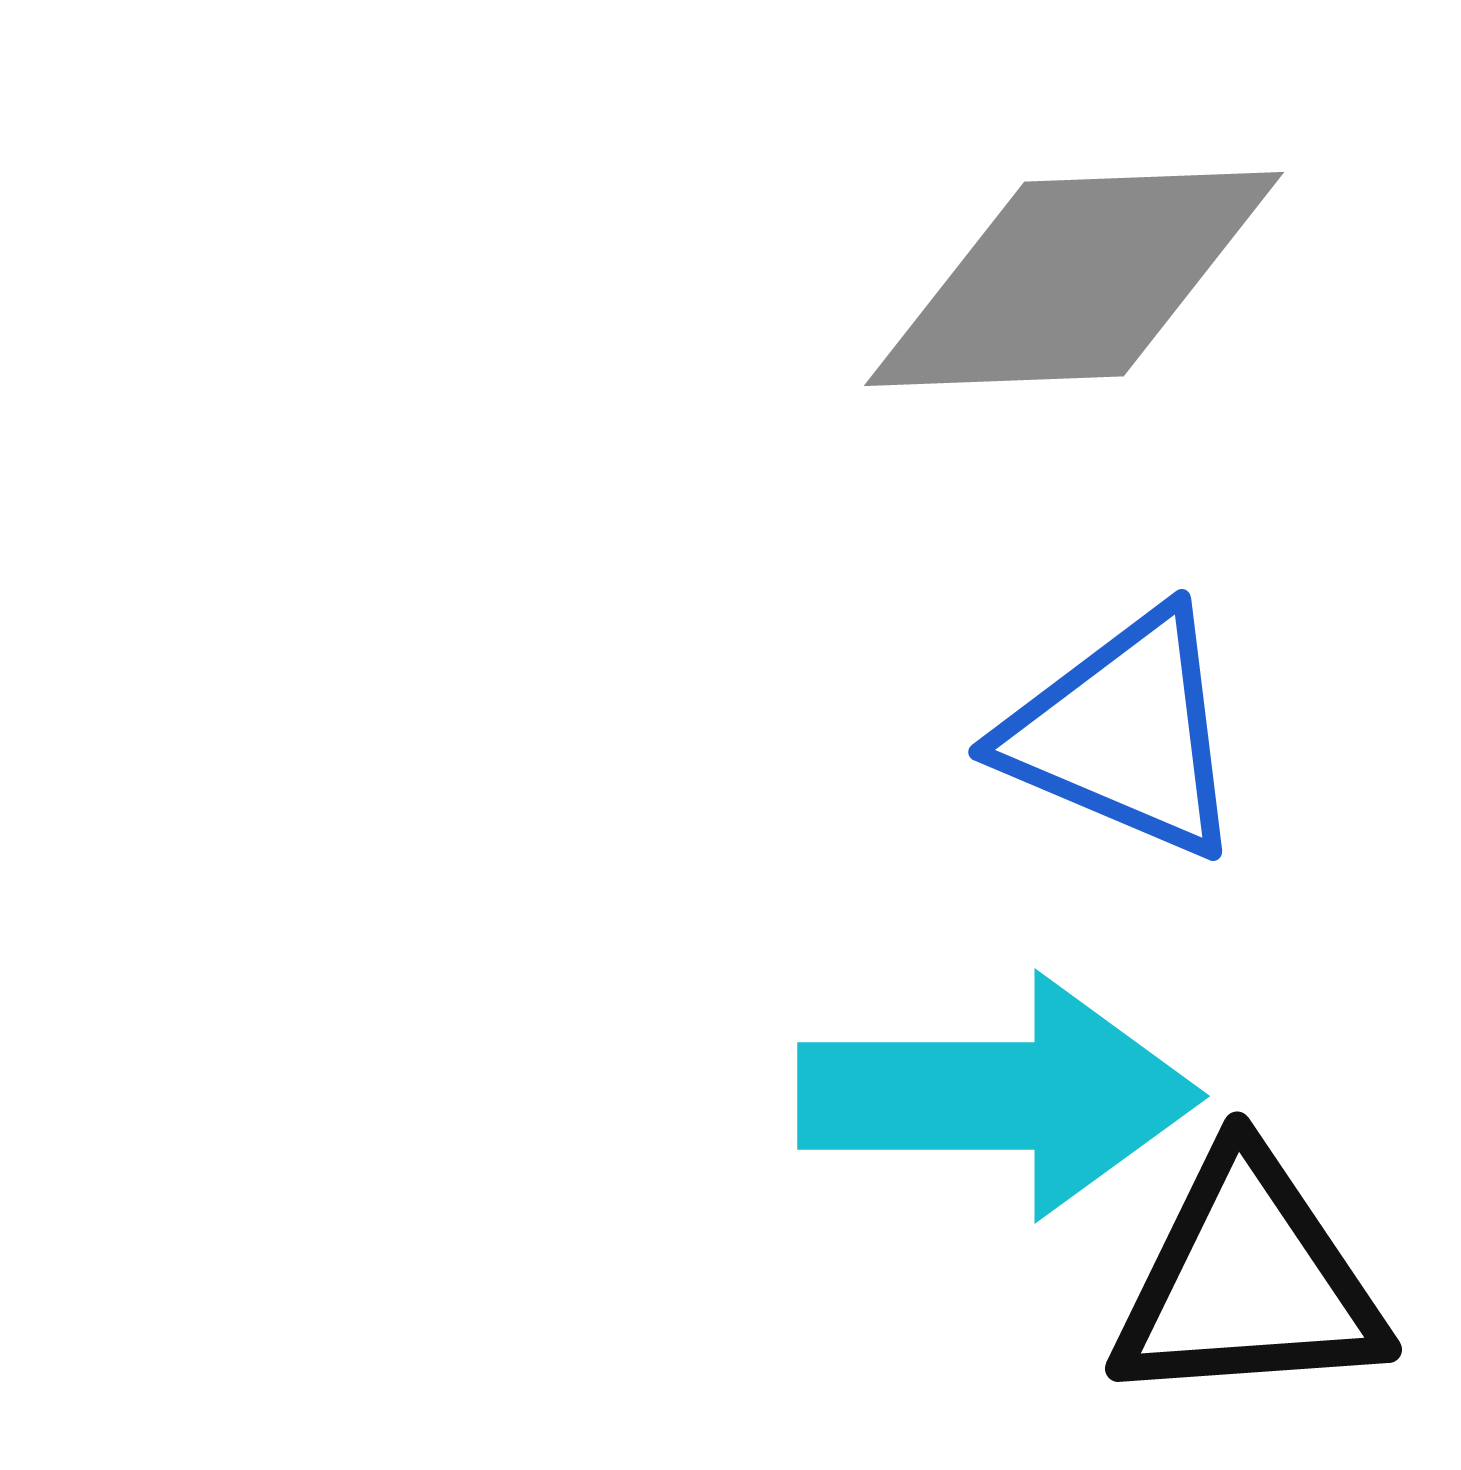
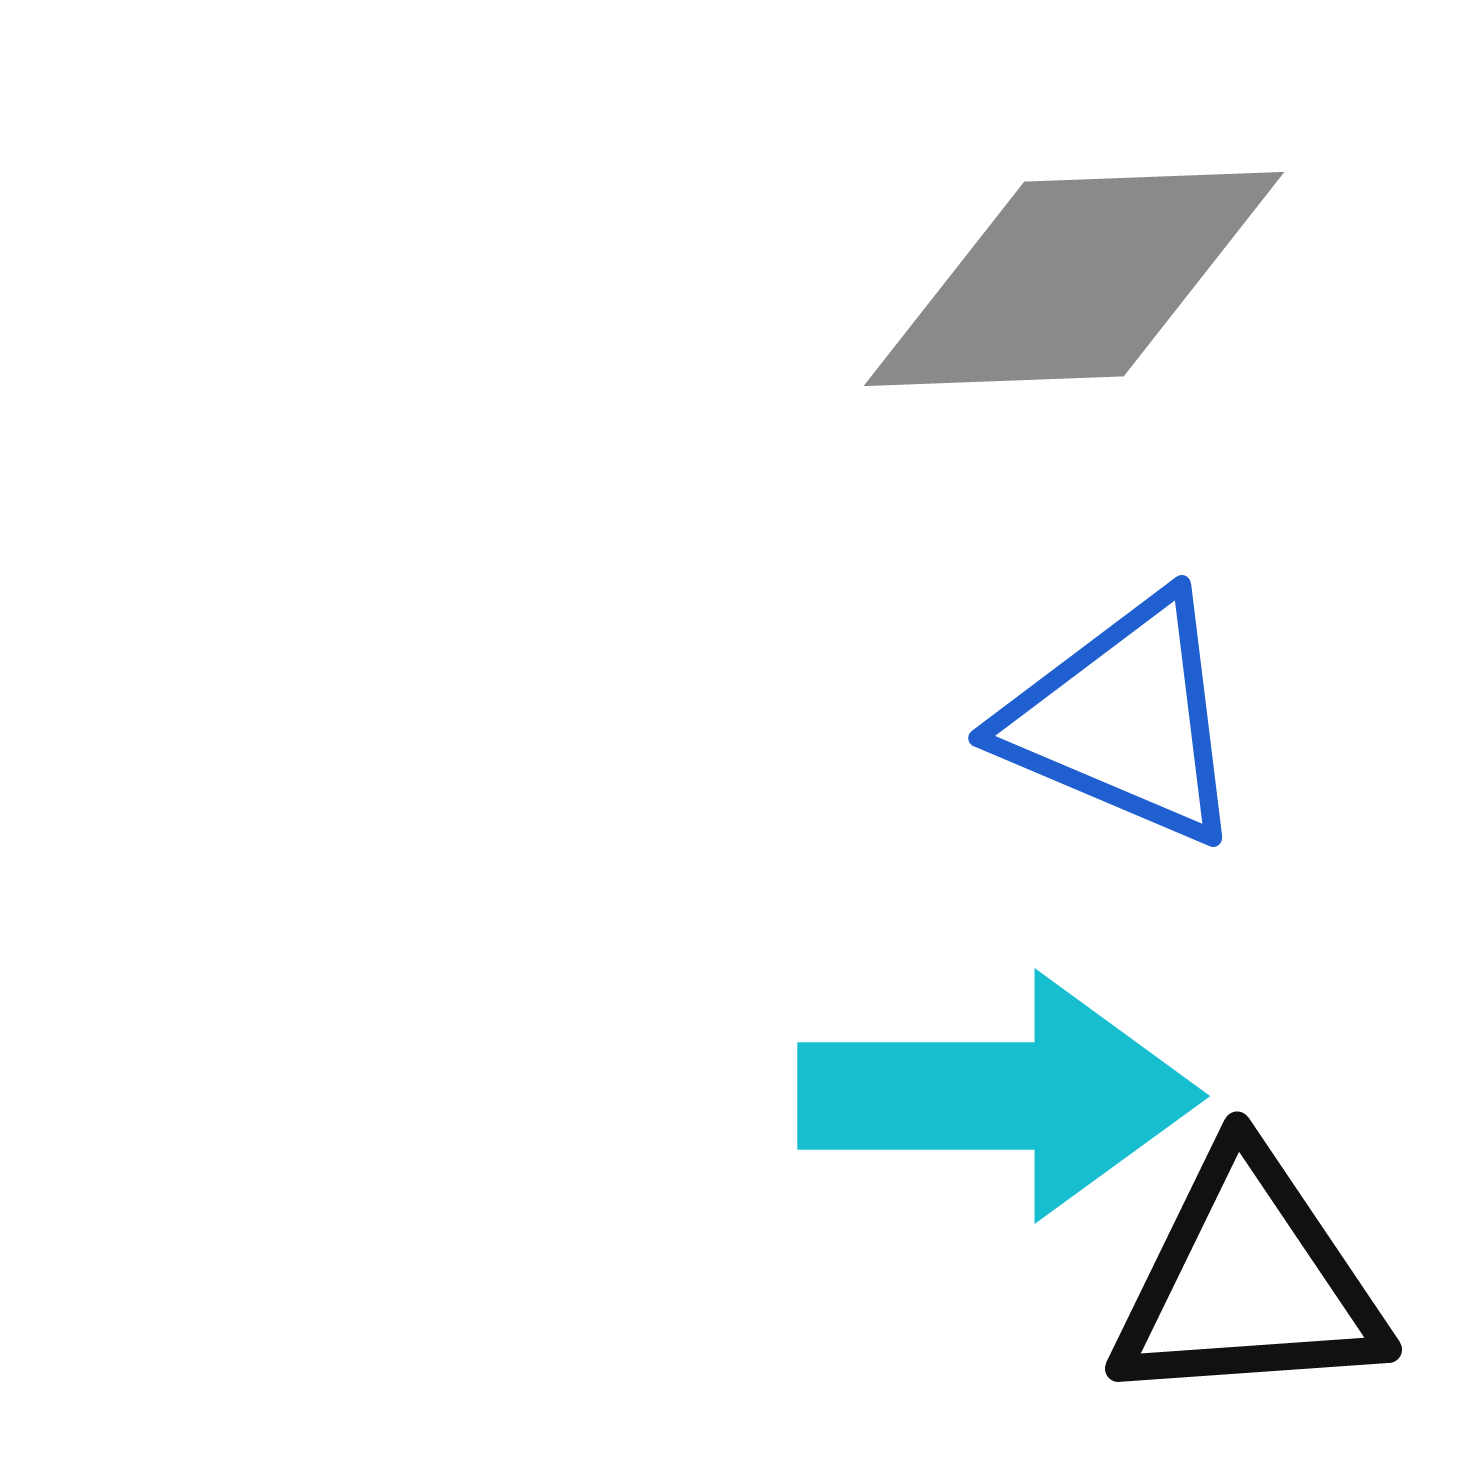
blue triangle: moved 14 px up
